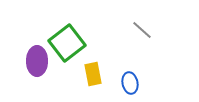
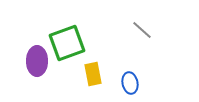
green square: rotated 18 degrees clockwise
